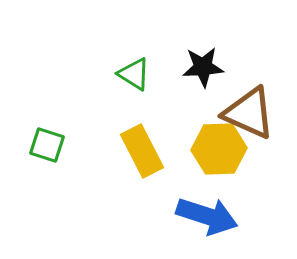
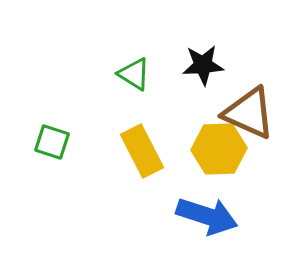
black star: moved 2 px up
green square: moved 5 px right, 3 px up
